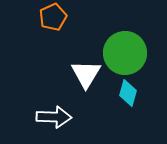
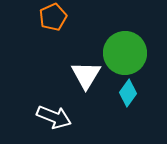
white triangle: moved 1 px down
cyan diamond: rotated 20 degrees clockwise
white arrow: rotated 20 degrees clockwise
